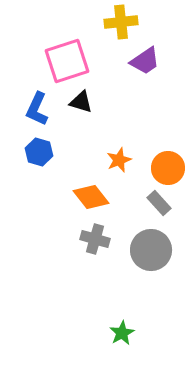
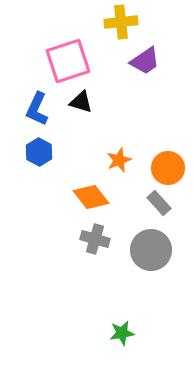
pink square: moved 1 px right
blue hexagon: rotated 12 degrees clockwise
green star: rotated 20 degrees clockwise
